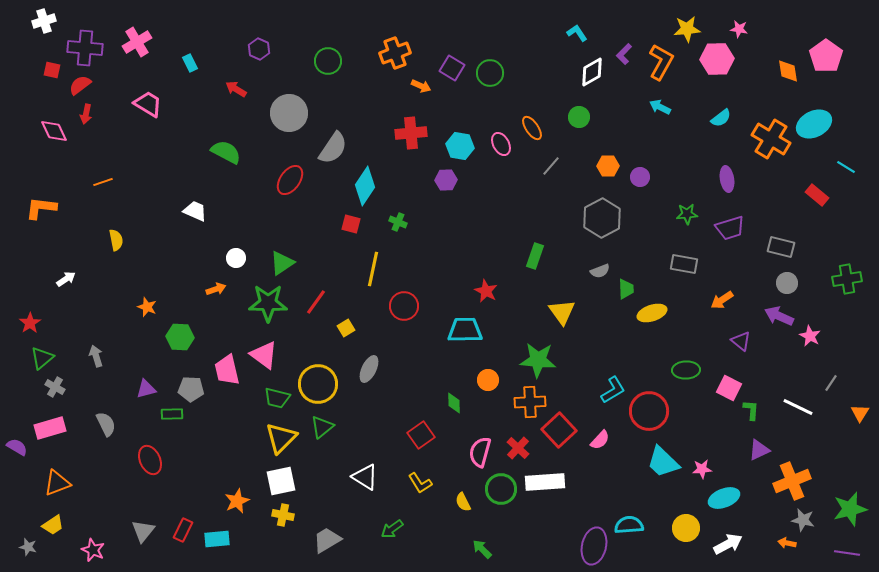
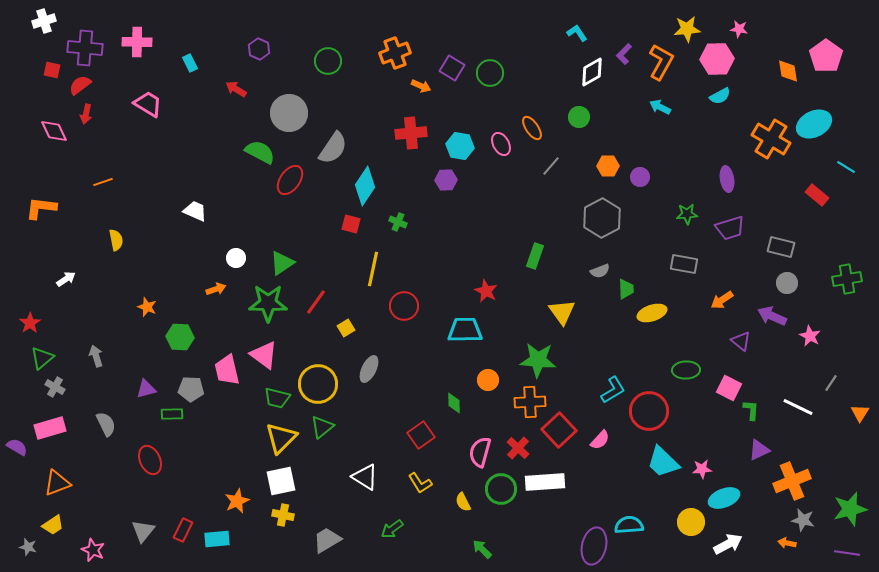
pink cross at (137, 42): rotated 32 degrees clockwise
cyan semicircle at (721, 118): moved 1 px left, 22 px up; rotated 10 degrees clockwise
green semicircle at (226, 152): moved 34 px right
purple arrow at (779, 316): moved 7 px left
yellow circle at (686, 528): moved 5 px right, 6 px up
